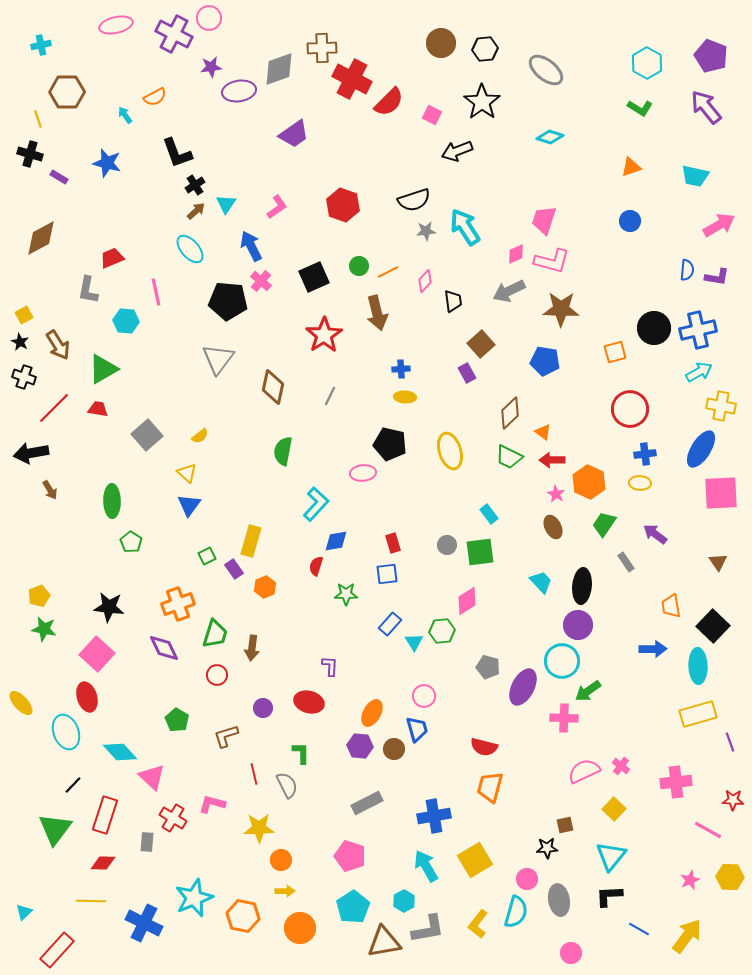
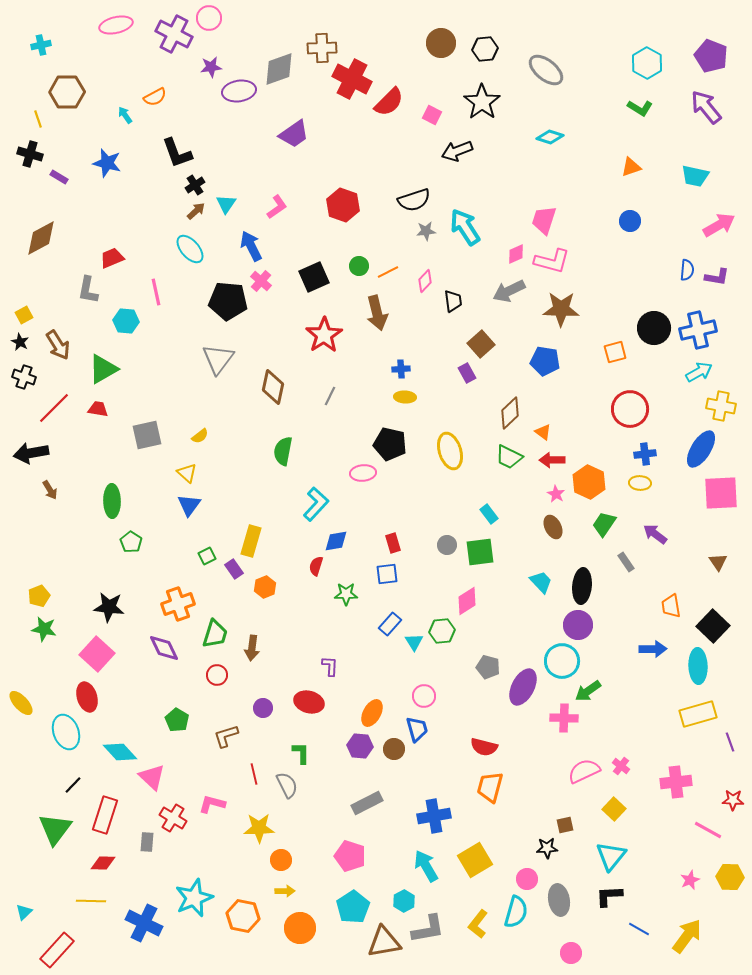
gray square at (147, 435): rotated 28 degrees clockwise
